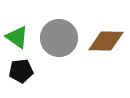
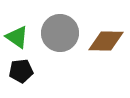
gray circle: moved 1 px right, 5 px up
